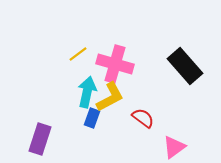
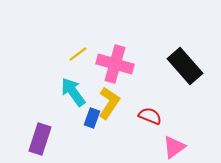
cyan arrow: moved 14 px left; rotated 48 degrees counterclockwise
yellow L-shape: moved 1 px left, 6 px down; rotated 28 degrees counterclockwise
red semicircle: moved 7 px right, 2 px up; rotated 15 degrees counterclockwise
